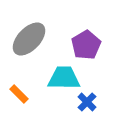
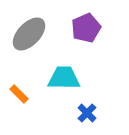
gray ellipse: moved 5 px up
purple pentagon: moved 17 px up; rotated 8 degrees clockwise
blue cross: moved 11 px down
